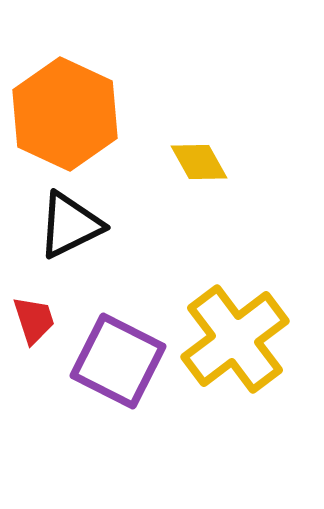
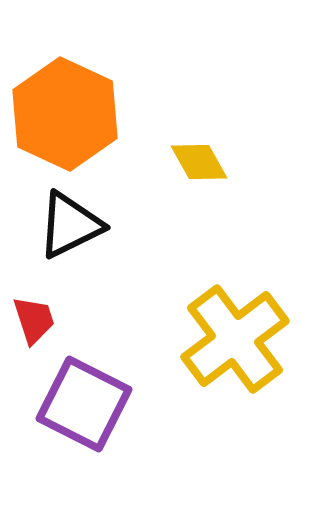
purple square: moved 34 px left, 43 px down
